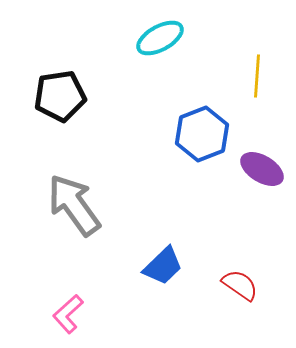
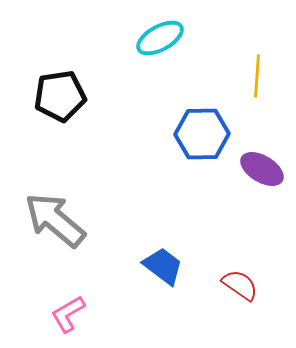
blue hexagon: rotated 20 degrees clockwise
gray arrow: moved 19 px left, 15 px down; rotated 14 degrees counterclockwise
blue trapezoid: rotated 99 degrees counterclockwise
pink L-shape: rotated 12 degrees clockwise
